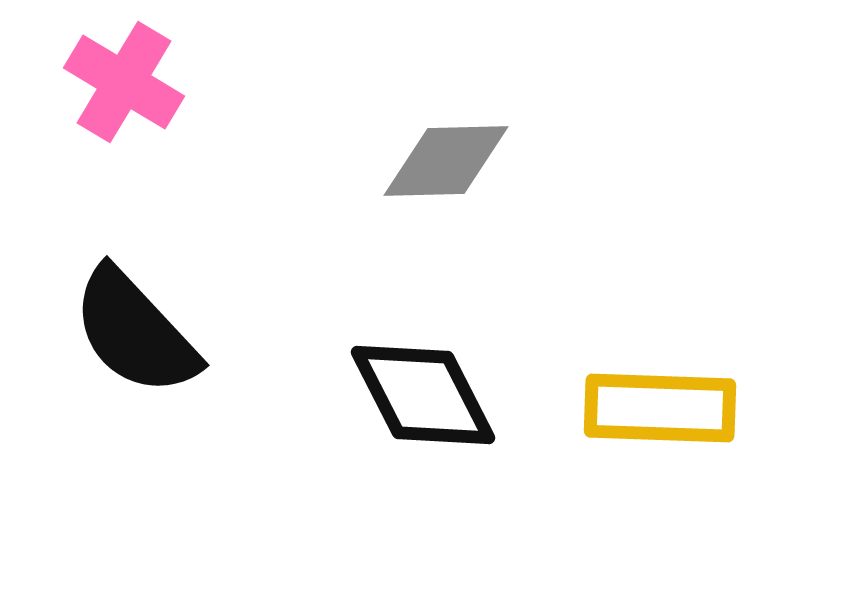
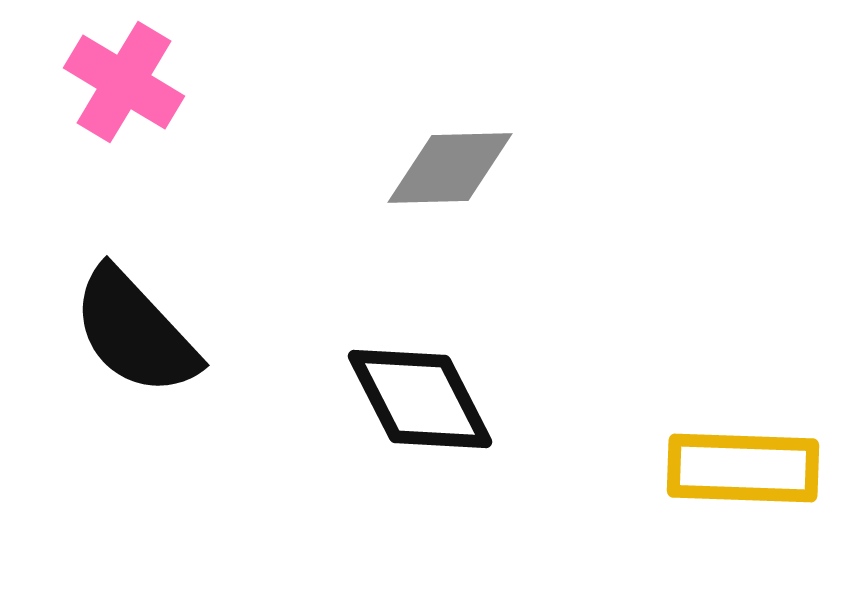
gray diamond: moved 4 px right, 7 px down
black diamond: moved 3 px left, 4 px down
yellow rectangle: moved 83 px right, 60 px down
